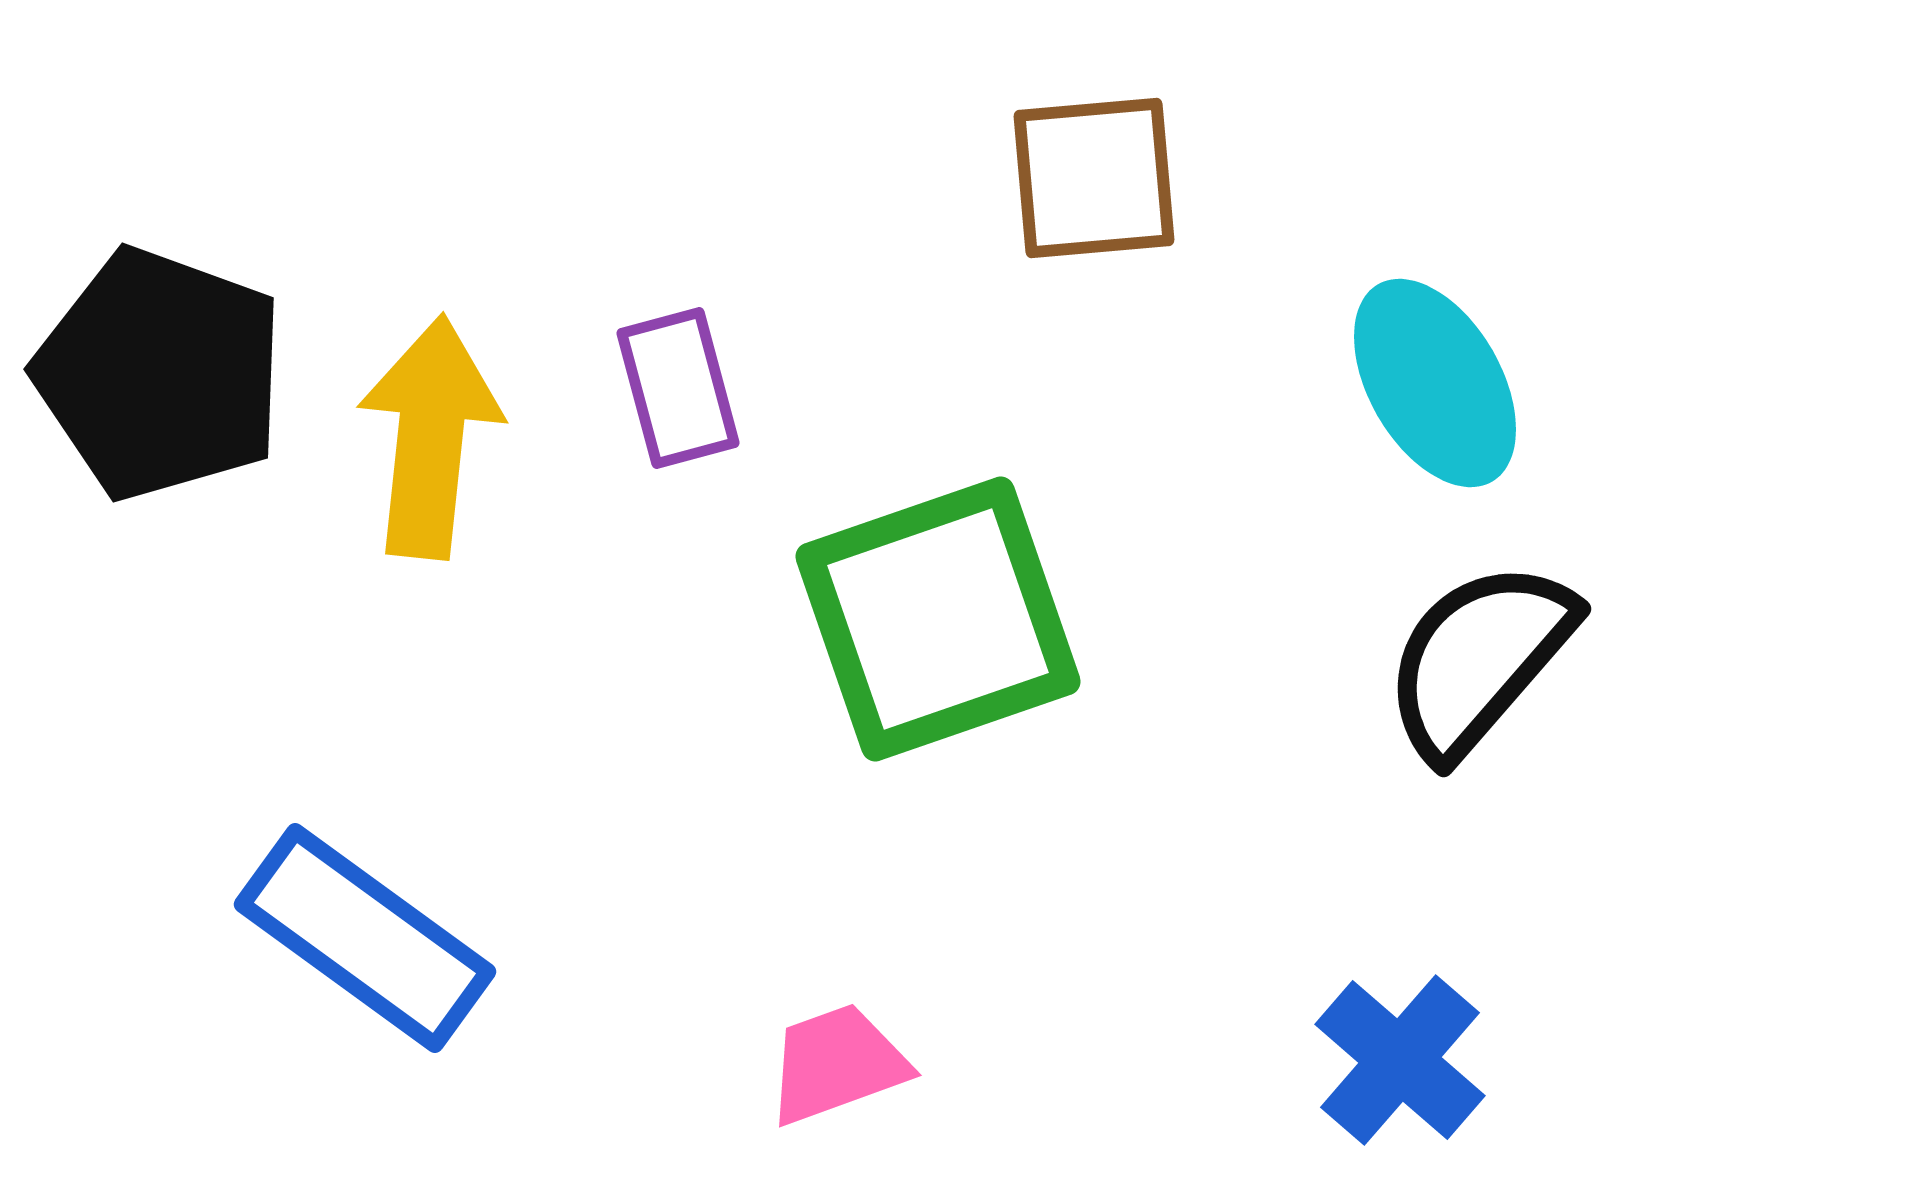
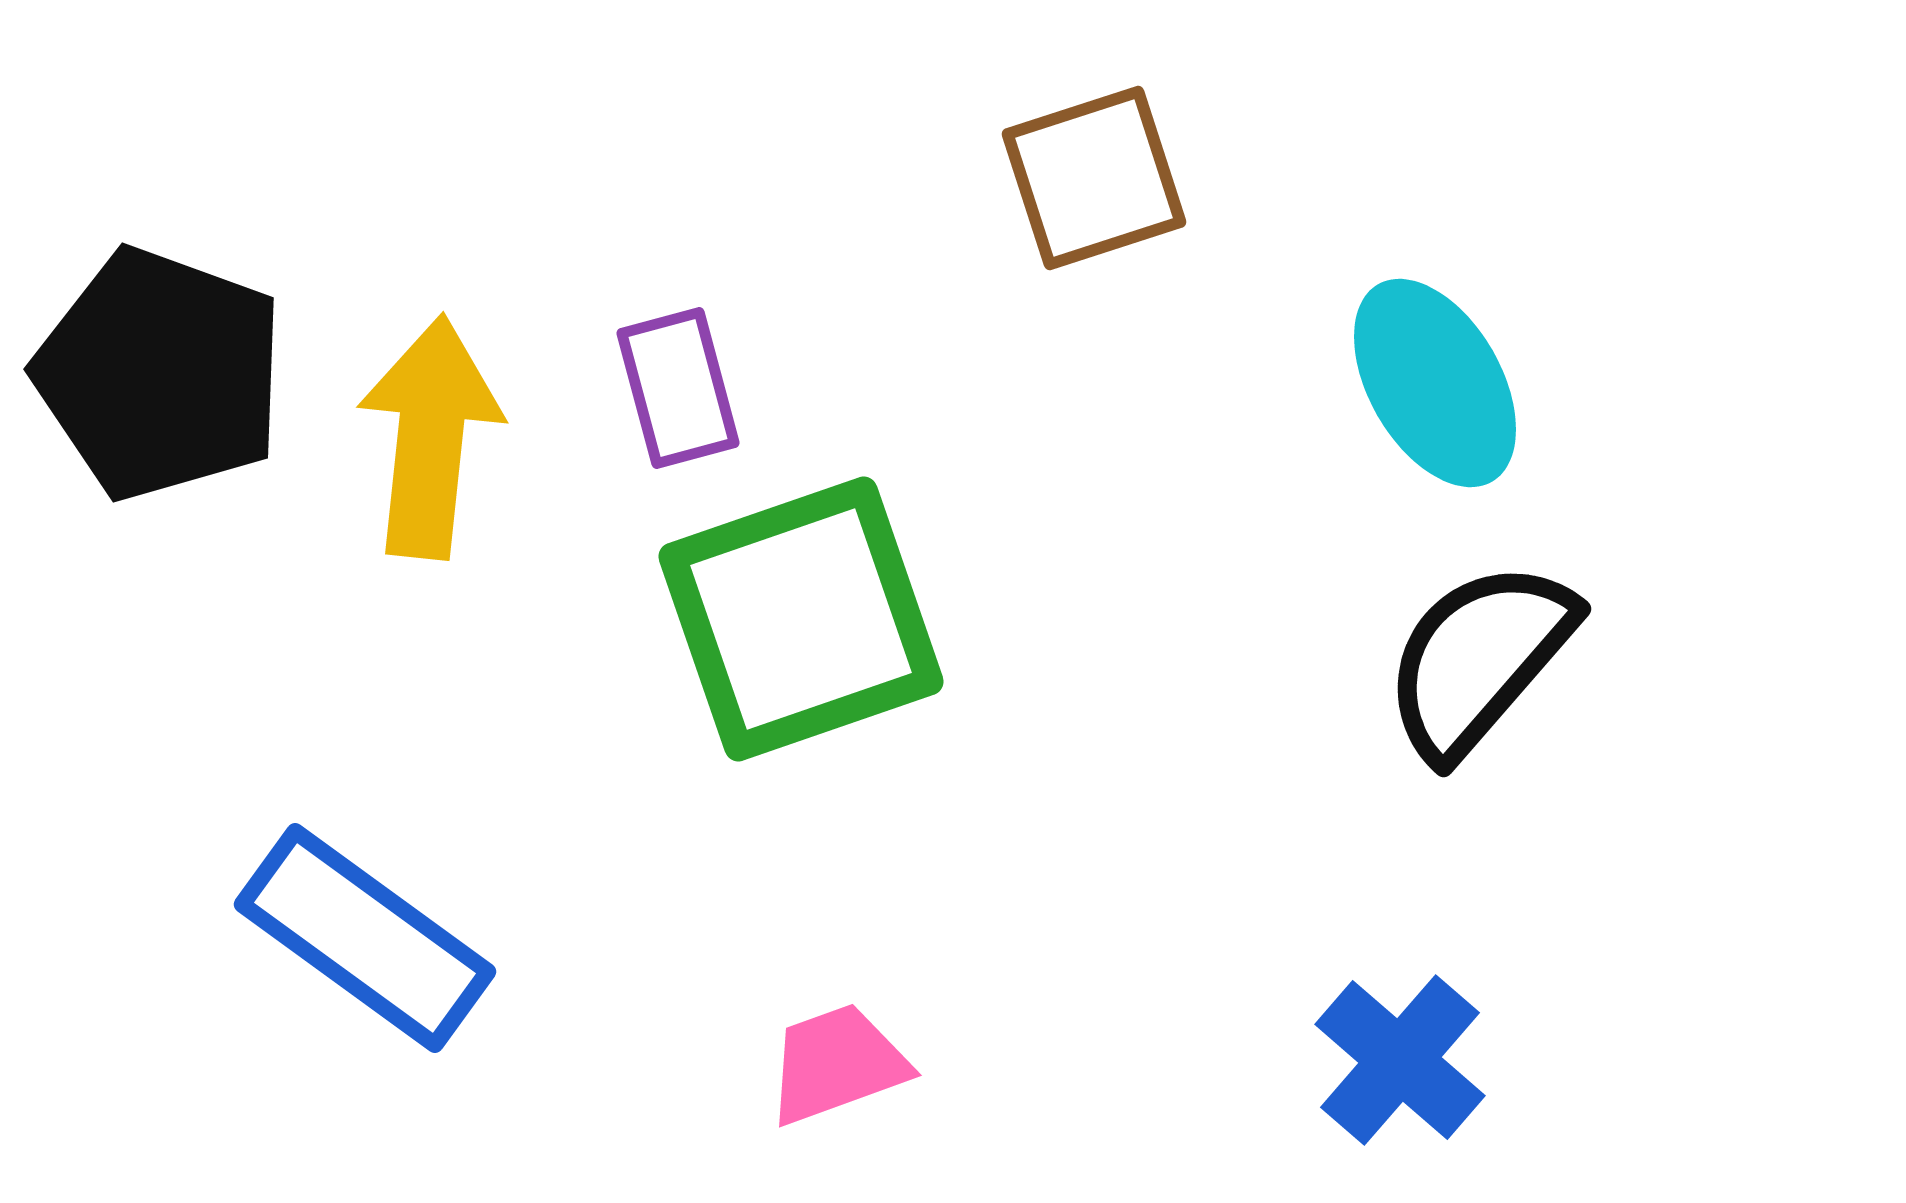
brown square: rotated 13 degrees counterclockwise
green square: moved 137 px left
